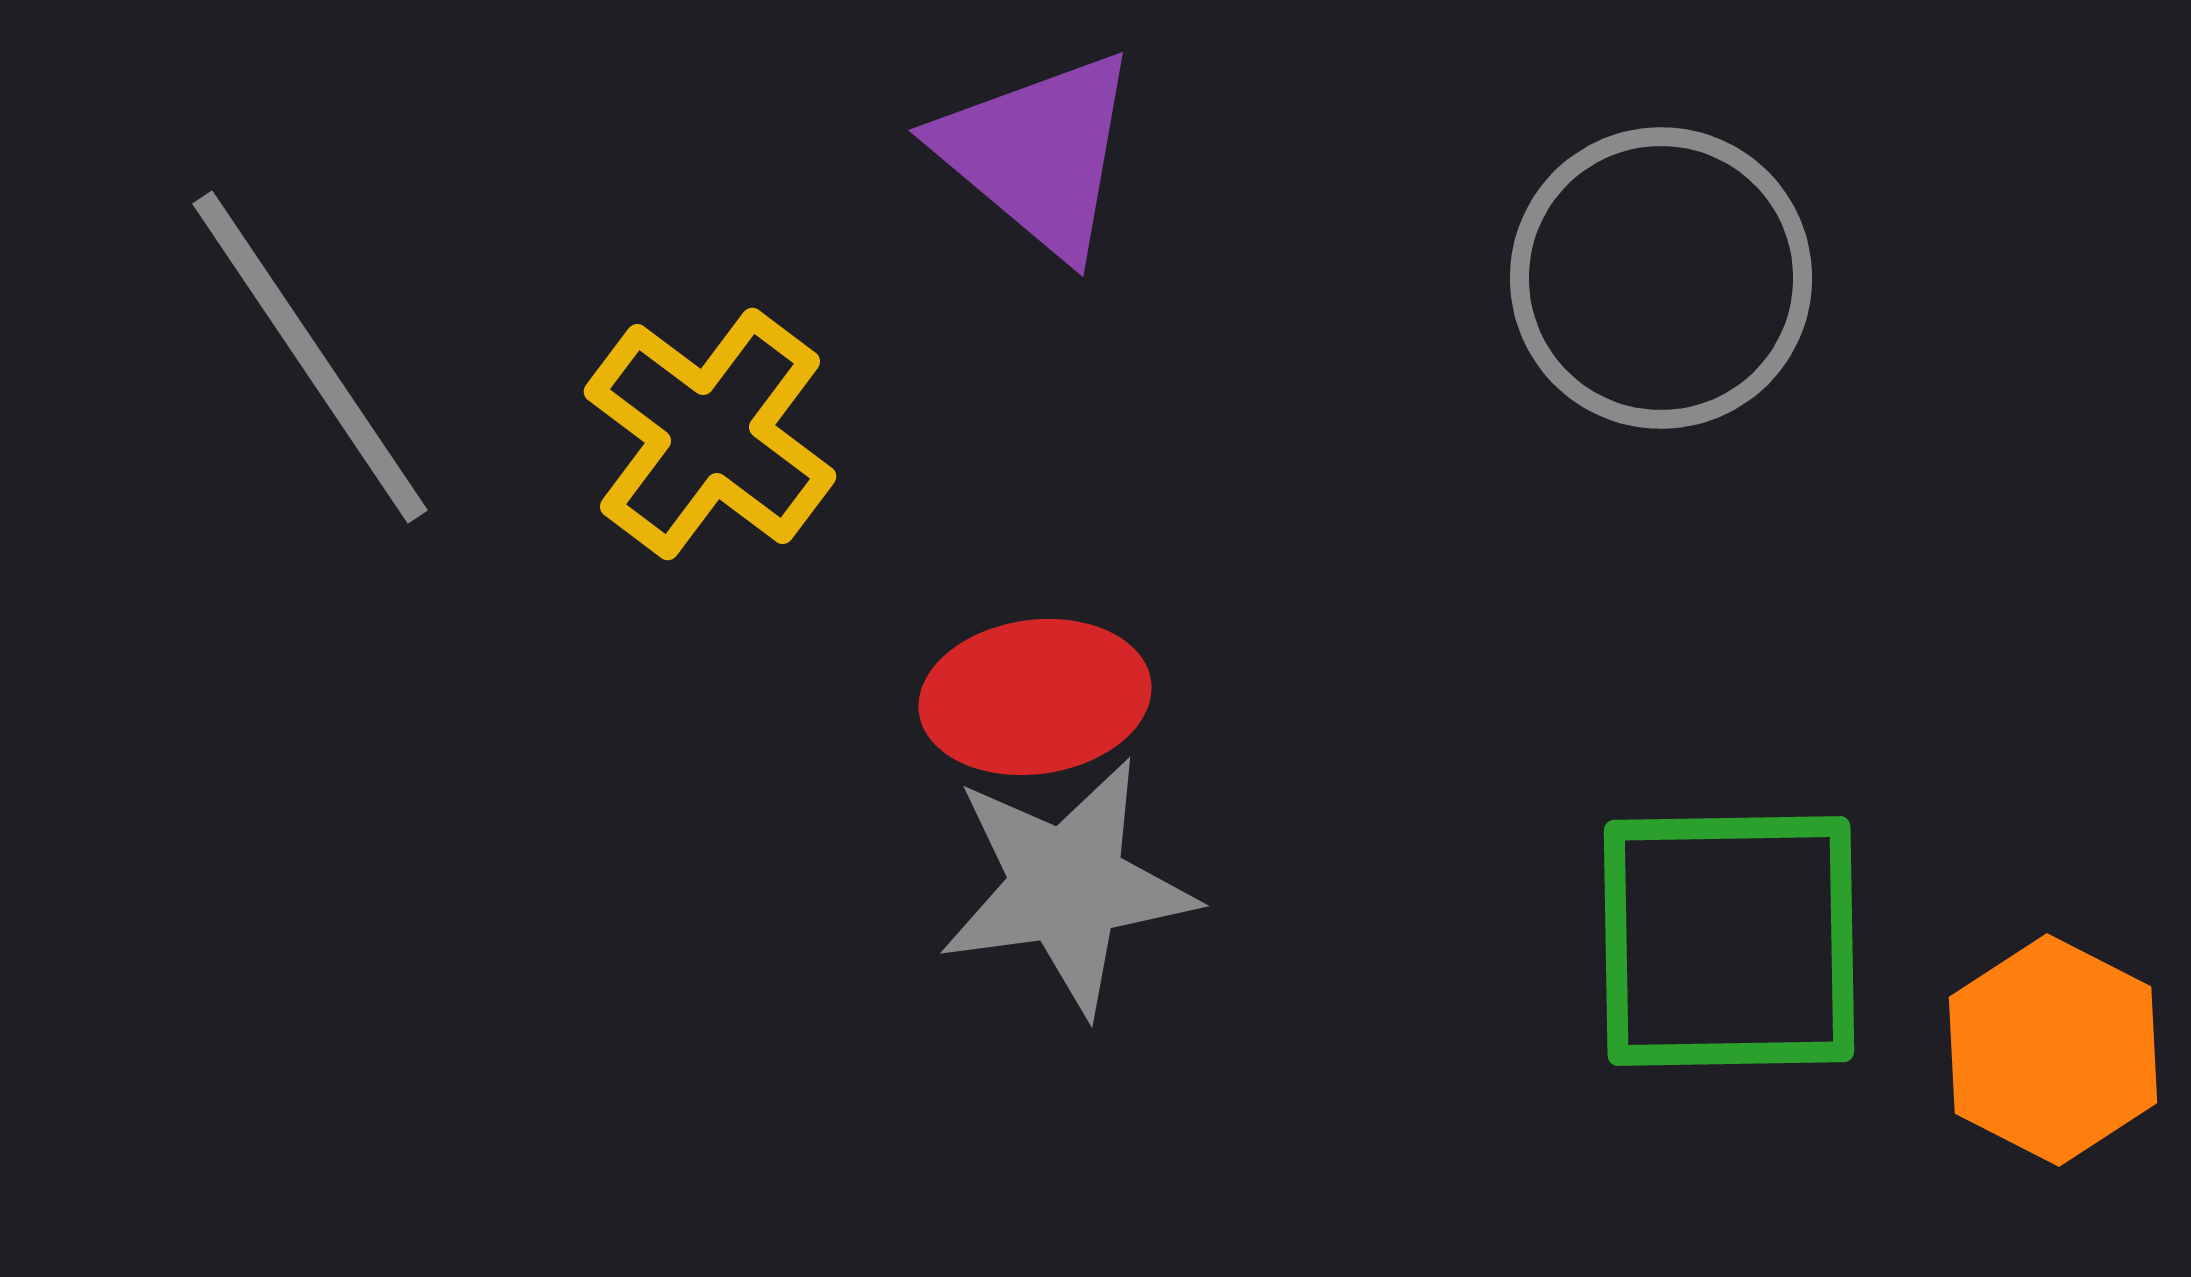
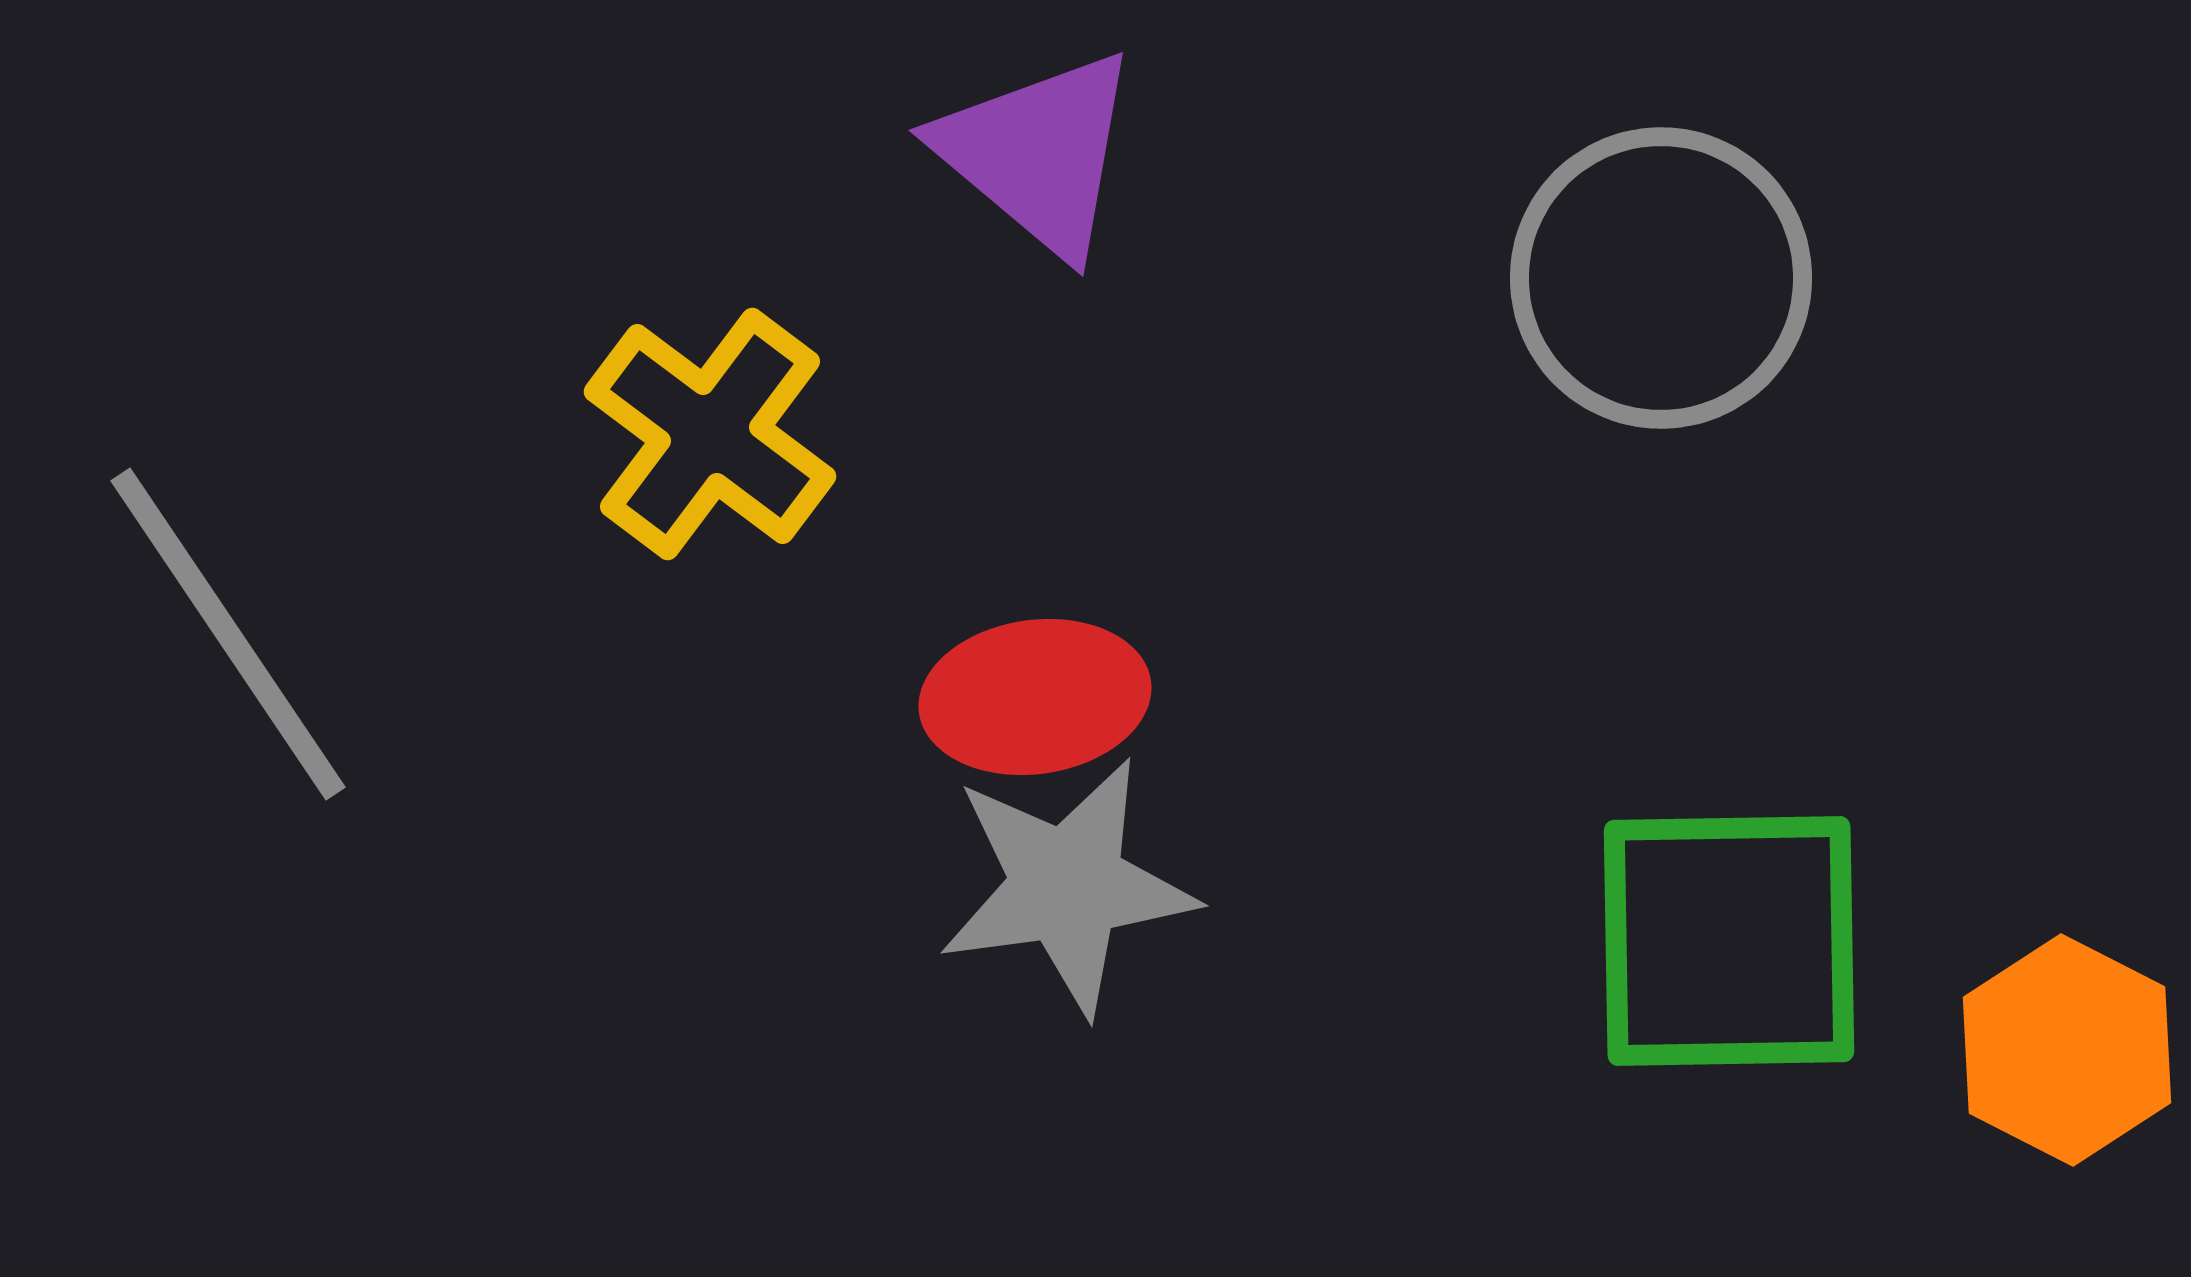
gray line: moved 82 px left, 277 px down
orange hexagon: moved 14 px right
